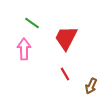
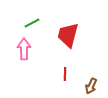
green line: rotated 63 degrees counterclockwise
red trapezoid: moved 2 px right, 3 px up; rotated 12 degrees counterclockwise
red line: rotated 32 degrees clockwise
